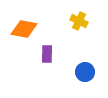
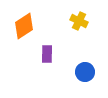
orange diamond: moved 3 px up; rotated 44 degrees counterclockwise
